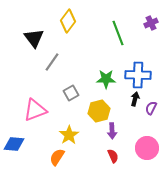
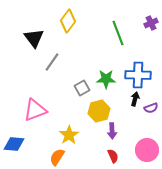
gray square: moved 11 px right, 5 px up
purple semicircle: rotated 136 degrees counterclockwise
pink circle: moved 2 px down
